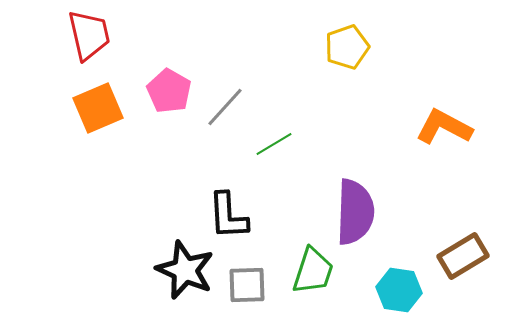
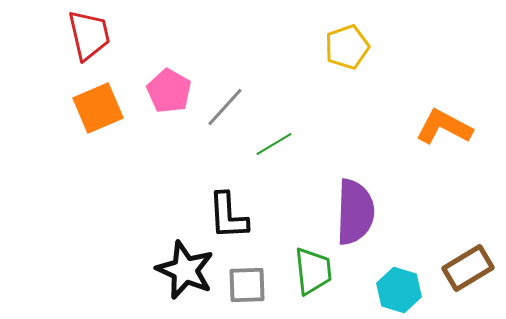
brown rectangle: moved 5 px right, 12 px down
green trapezoid: rotated 24 degrees counterclockwise
cyan hexagon: rotated 9 degrees clockwise
